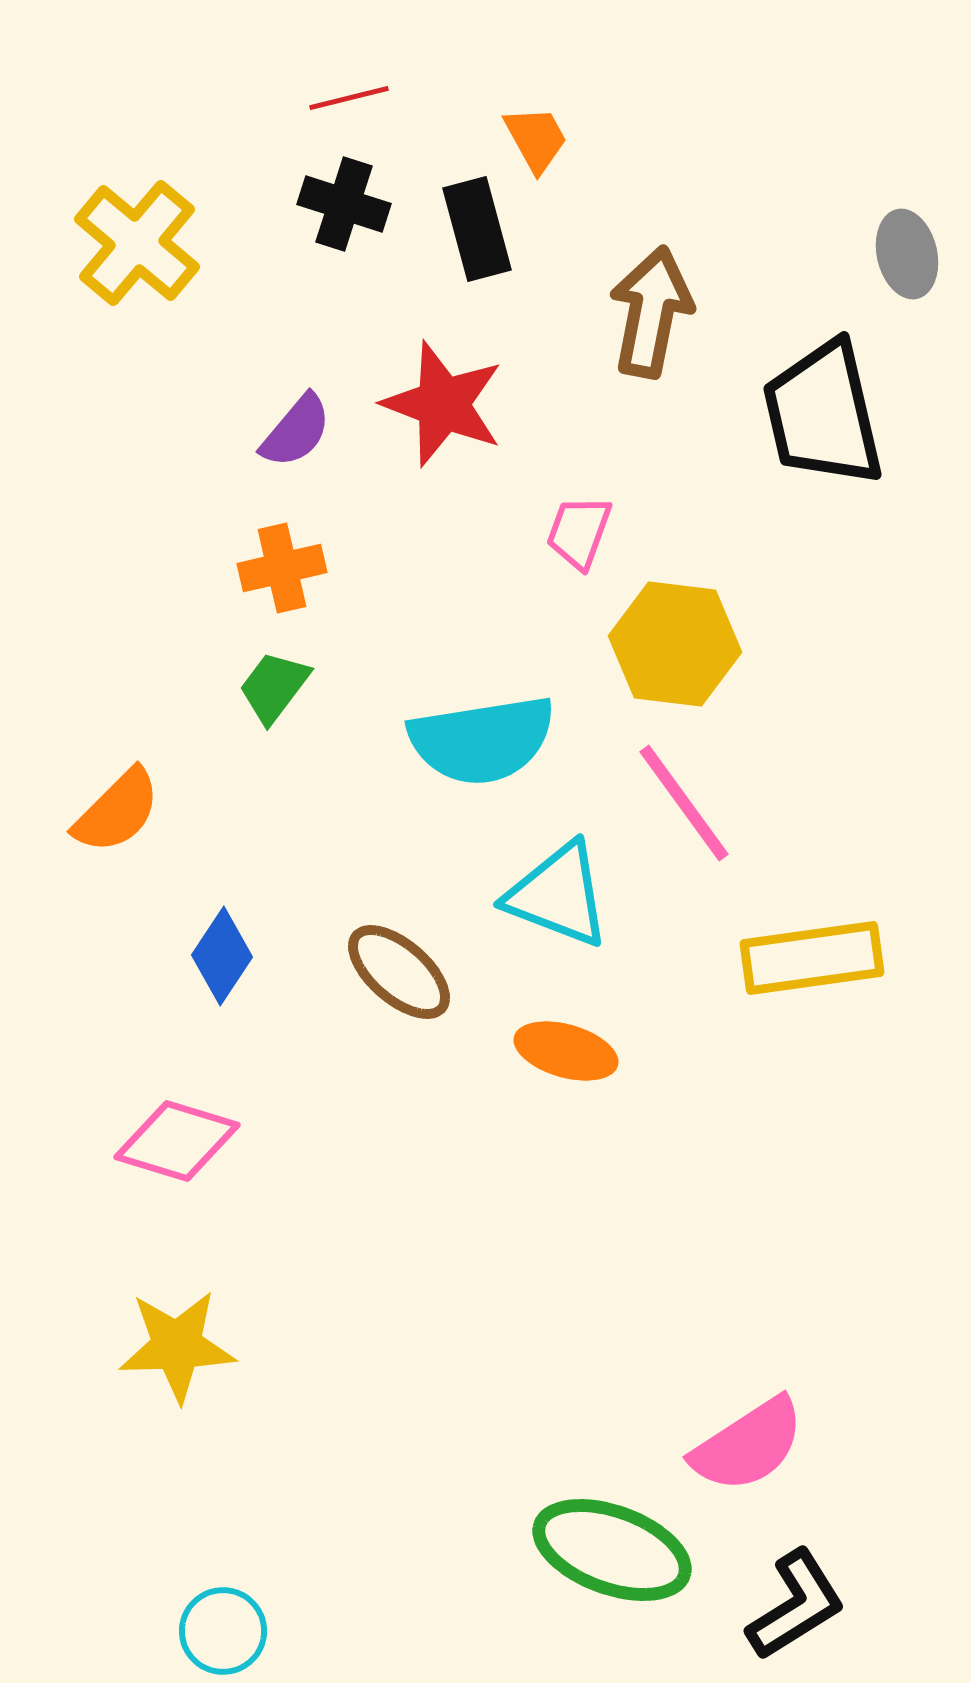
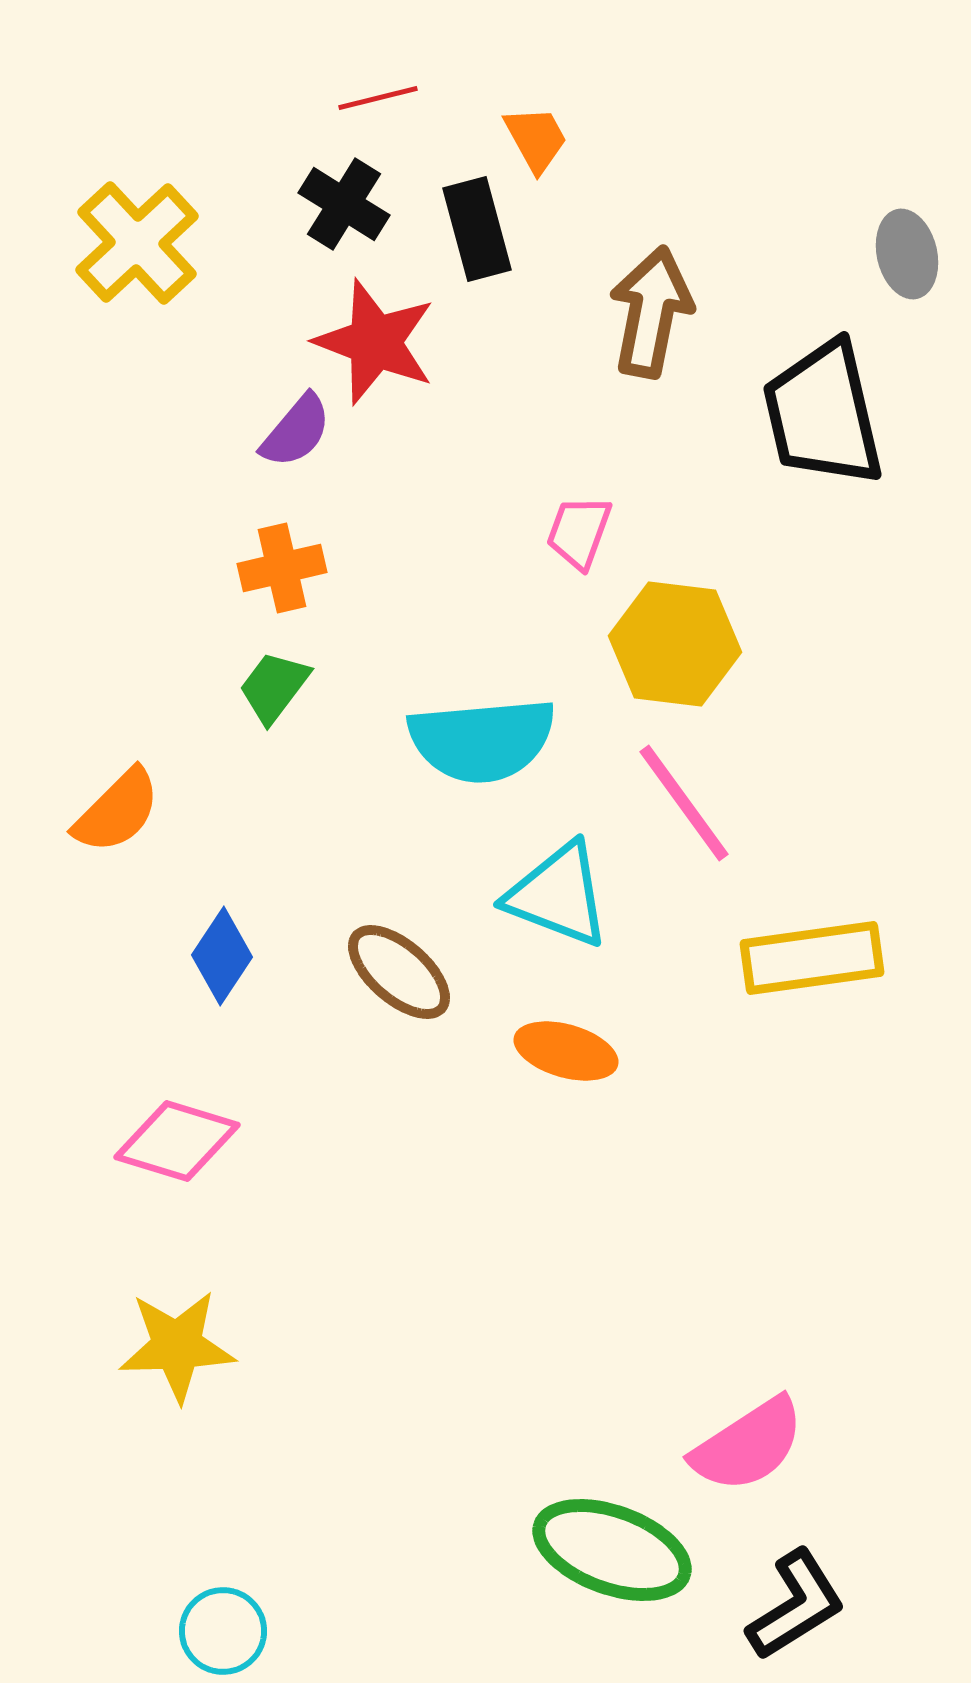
red line: moved 29 px right
black cross: rotated 14 degrees clockwise
yellow cross: rotated 7 degrees clockwise
red star: moved 68 px left, 62 px up
cyan semicircle: rotated 4 degrees clockwise
